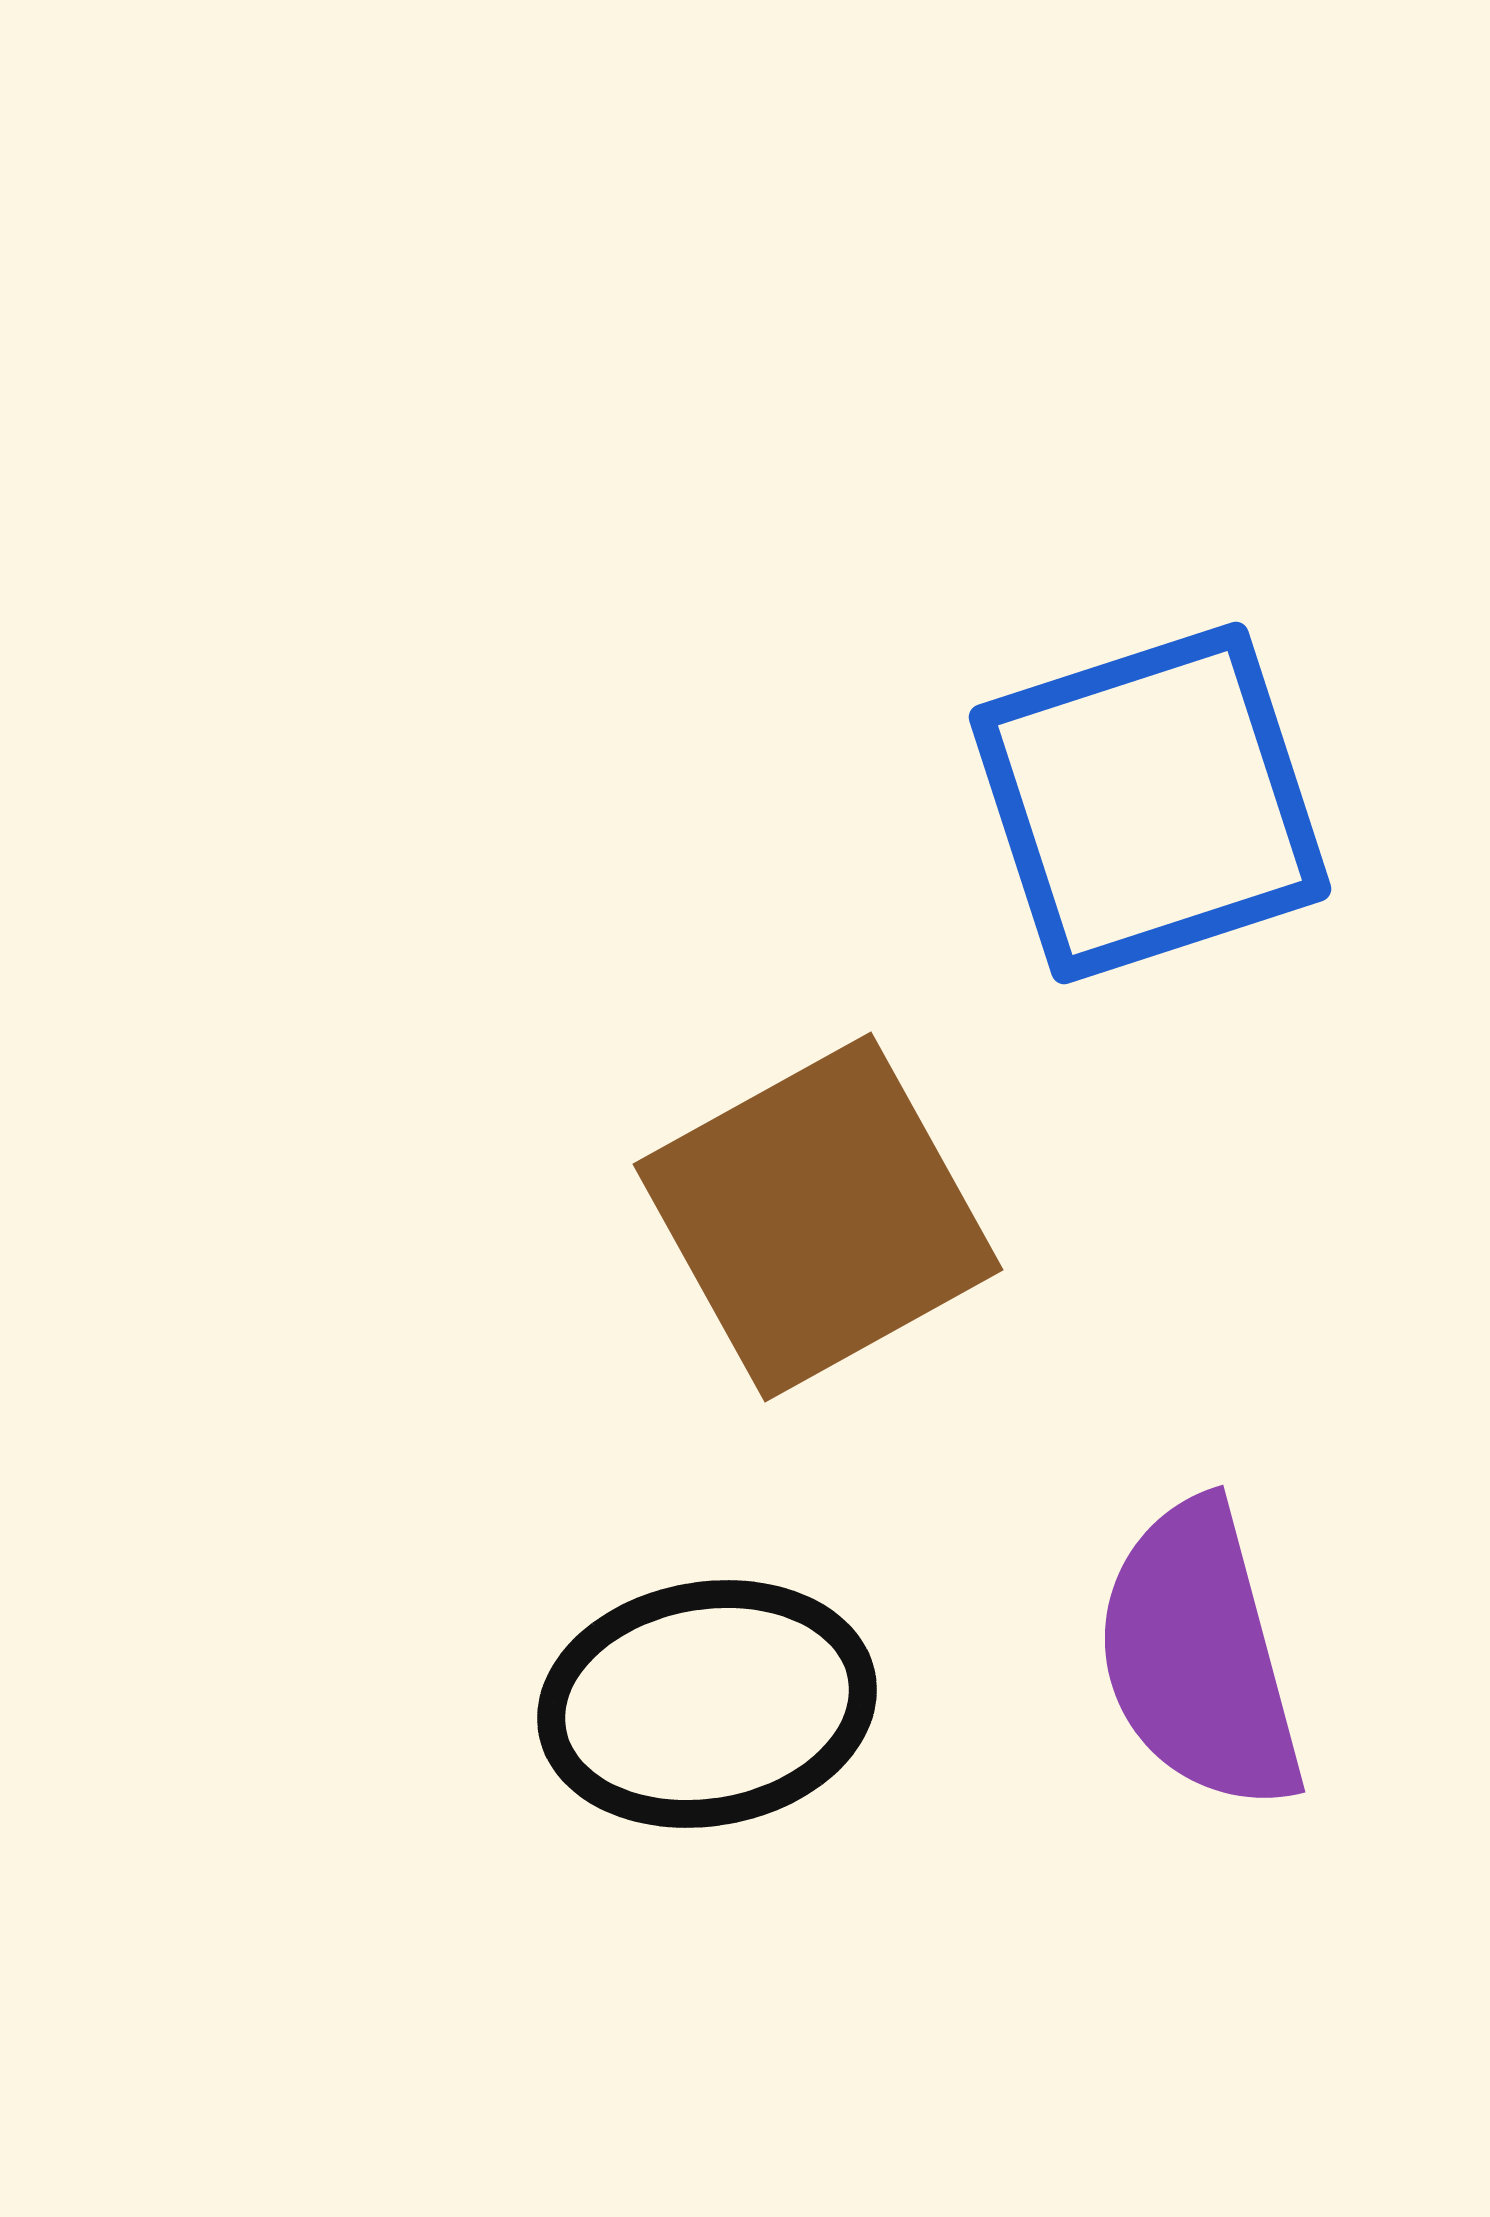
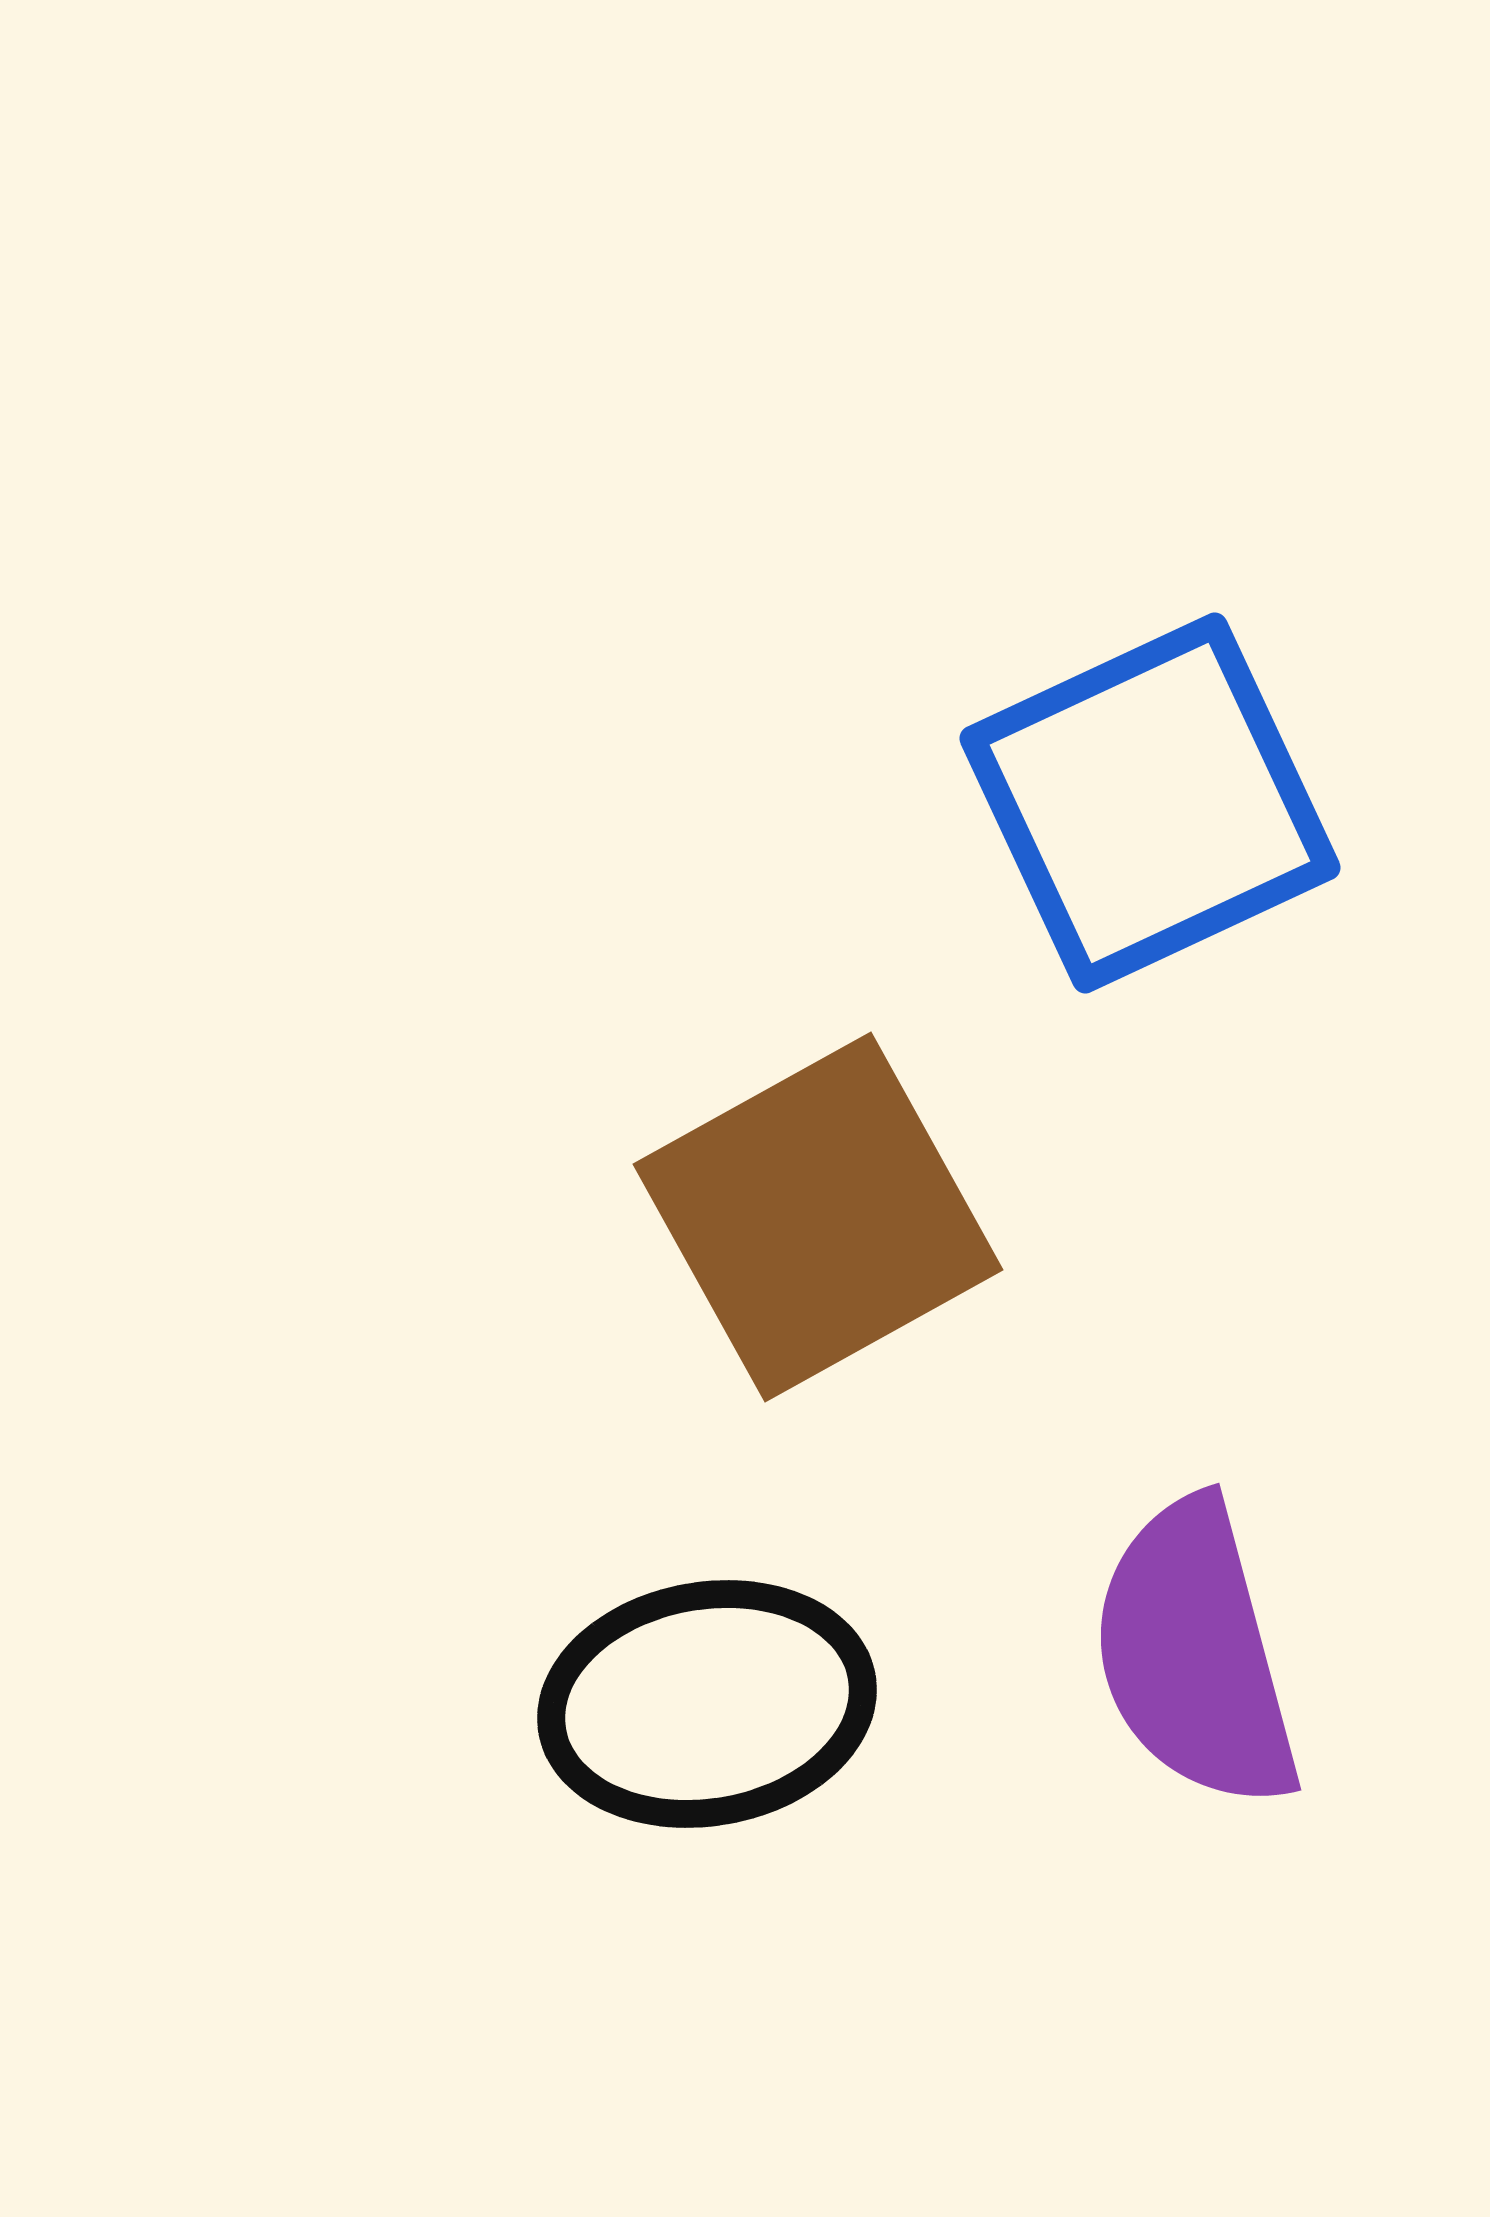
blue square: rotated 7 degrees counterclockwise
purple semicircle: moved 4 px left, 2 px up
